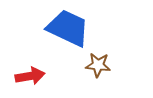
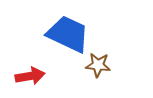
blue trapezoid: moved 6 px down
